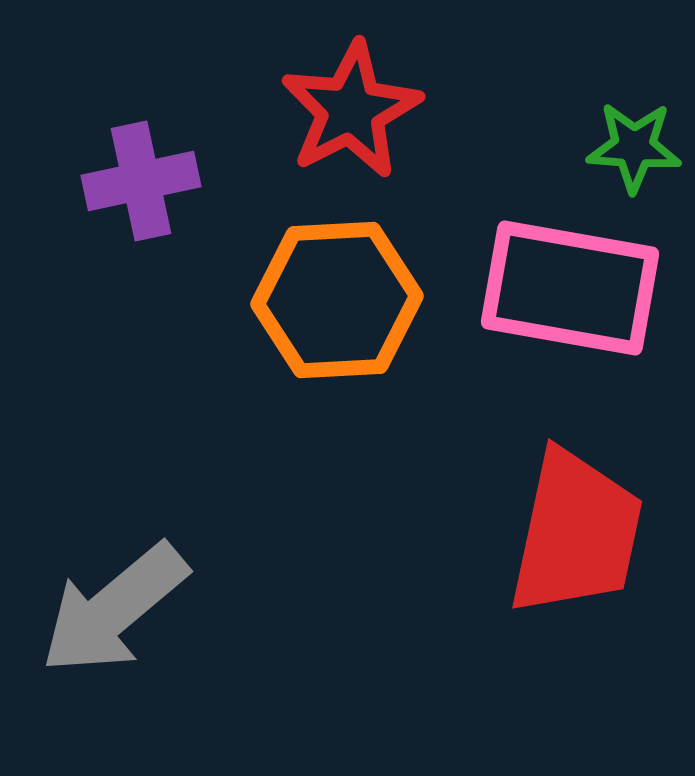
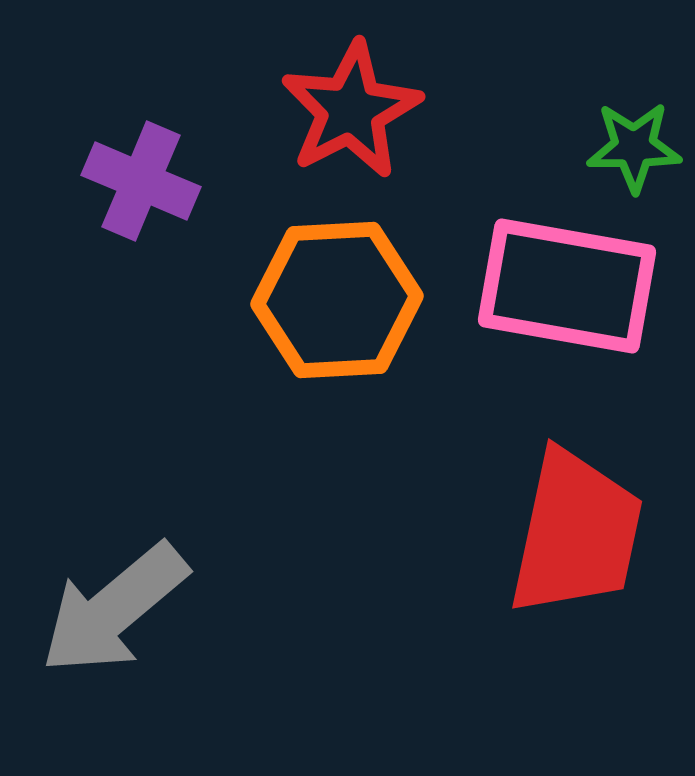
green star: rotated 4 degrees counterclockwise
purple cross: rotated 35 degrees clockwise
pink rectangle: moved 3 px left, 2 px up
